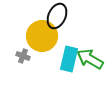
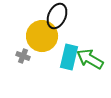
cyan rectangle: moved 2 px up
